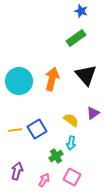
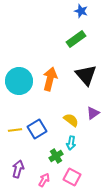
green rectangle: moved 1 px down
orange arrow: moved 2 px left
purple arrow: moved 1 px right, 2 px up
